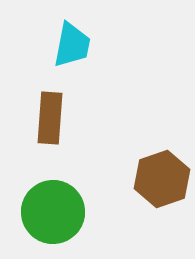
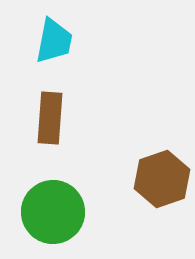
cyan trapezoid: moved 18 px left, 4 px up
